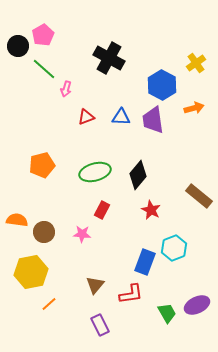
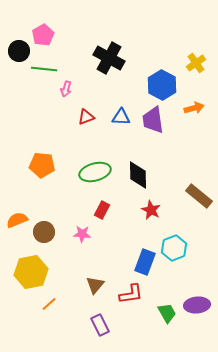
black circle: moved 1 px right, 5 px down
green line: rotated 35 degrees counterclockwise
orange pentagon: rotated 20 degrees clockwise
black diamond: rotated 40 degrees counterclockwise
orange semicircle: rotated 30 degrees counterclockwise
purple ellipse: rotated 20 degrees clockwise
